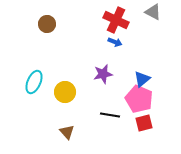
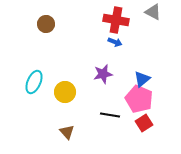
red cross: rotated 15 degrees counterclockwise
brown circle: moved 1 px left
red square: rotated 18 degrees counterclockwise
